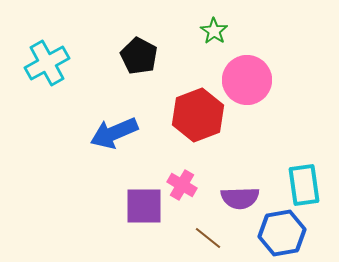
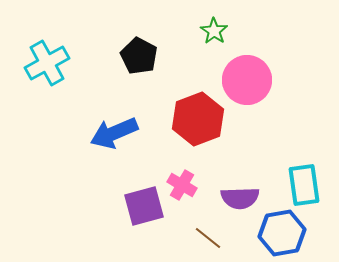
red hexagon: moved 4 px down
purple square: rotated 15 degrees counterclockwise
